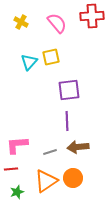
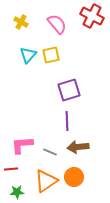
red cross: rotated 30 degrees clockwise
pink semicircle: moved 1 px down
yellow square: moved 2 px up
cyan triangle: moved 1 px left, 7 px up
purple square: rotated 10 degrees counterclockwise
pink L-shape: moved 5 px right
gray line: rotated 40 degrees clockwise
orange circle: moved 1 px right, 1 px up
green star: rotated 16 degrees clockwise
